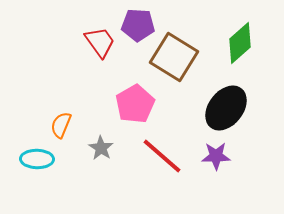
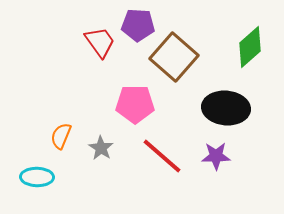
green diamond: moved 10 px right, 4 px down
brown square: rotated 9 degrees clockwise
pink pentagon: rotated 30 degrees clockwise
black ellipse: rotated 57 degrees clockwise
orange semicircle: moved 11 px down
cyan ellipse: moved 18 px down
